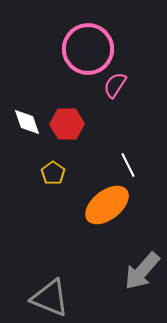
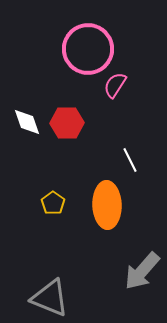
red hexagon: moved 1 px up
white line: moved 2 px right, 5 px up
yellow pentagon: moved 30 px down
orange ellipse: rotated 54 degrees counterclockwise
